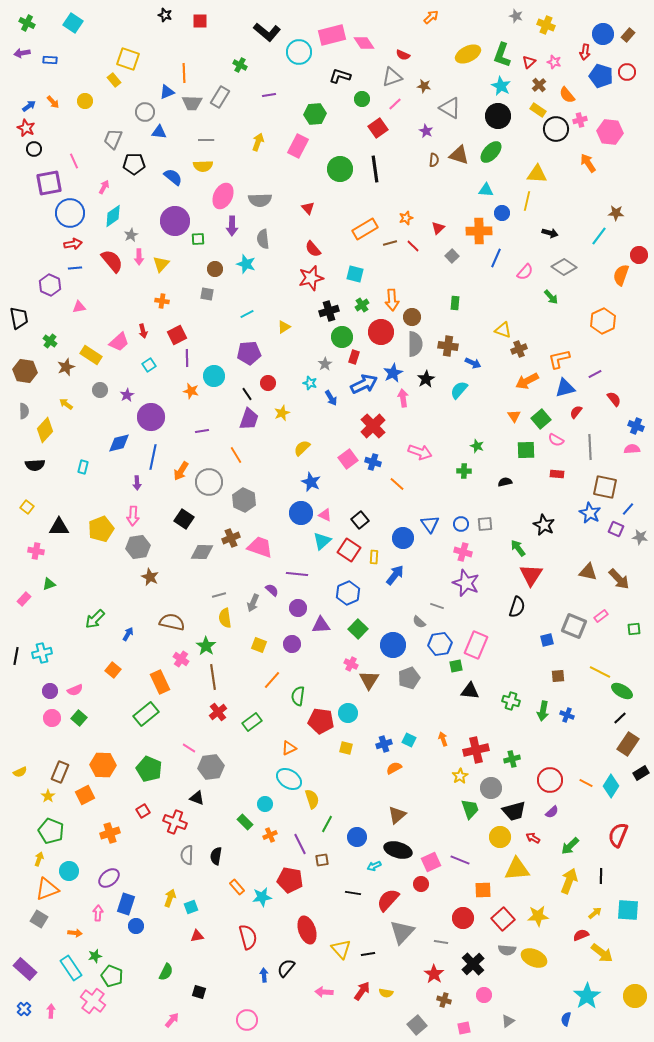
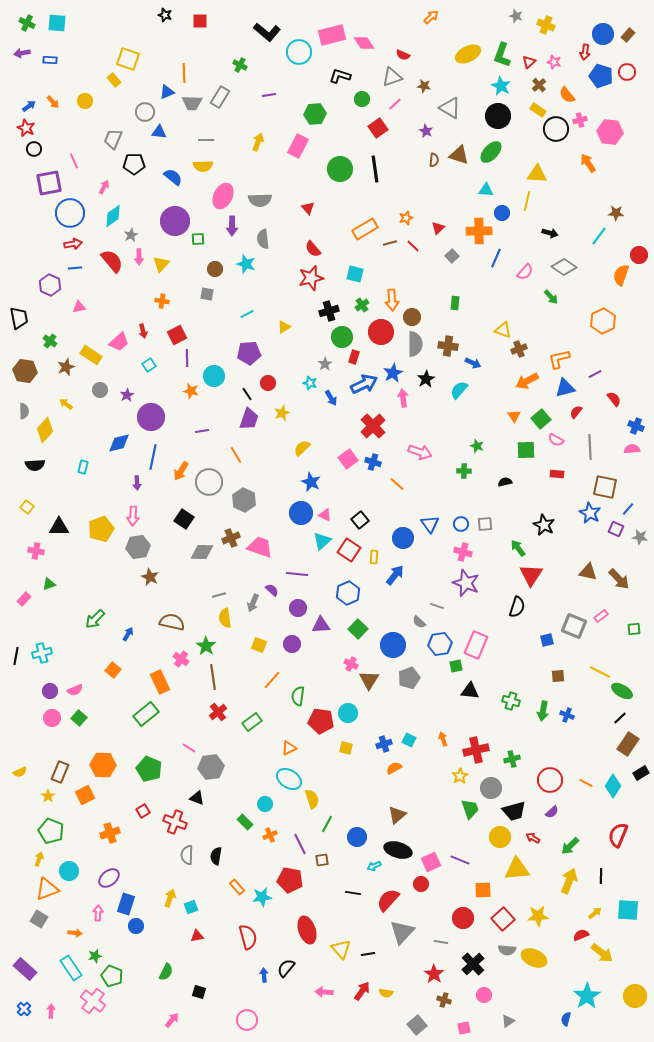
cyan square at (73, 23): moved 16 px left; rotated 30 degrees counterclockwise
cyan diamond at (611, 786): moved 2 px right
